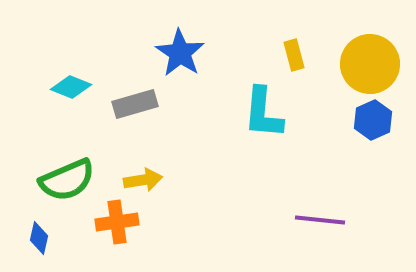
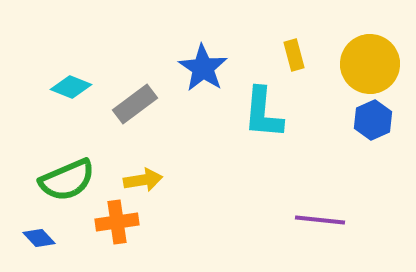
blue star: moved 23 px right, 15 px down
gray rectangle: rotated 21 degrees counterclockwise
blue diamond: rotated 56 degrees counterclockwise
